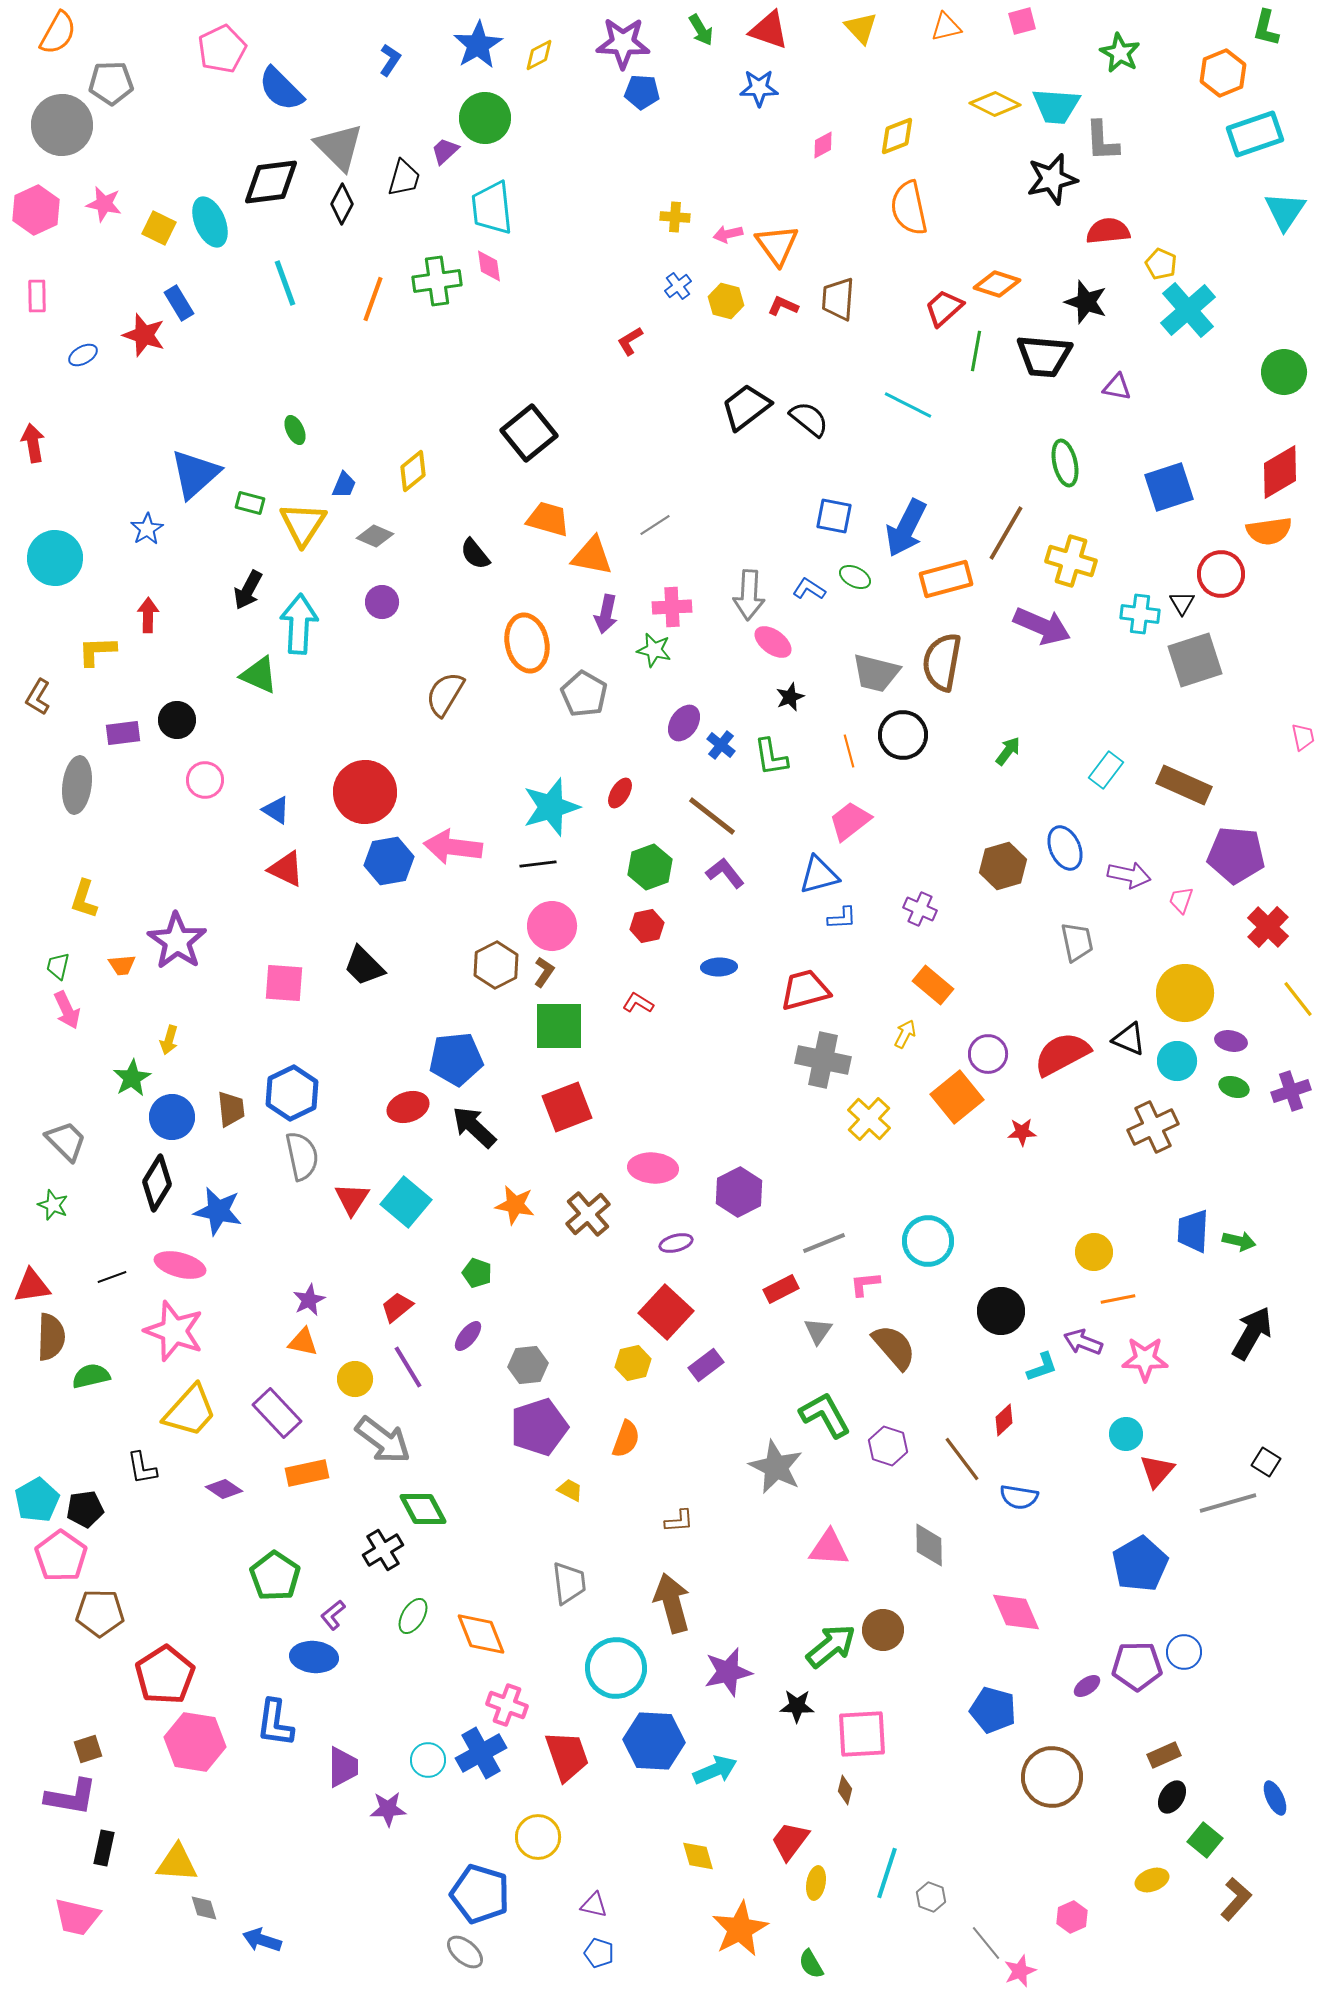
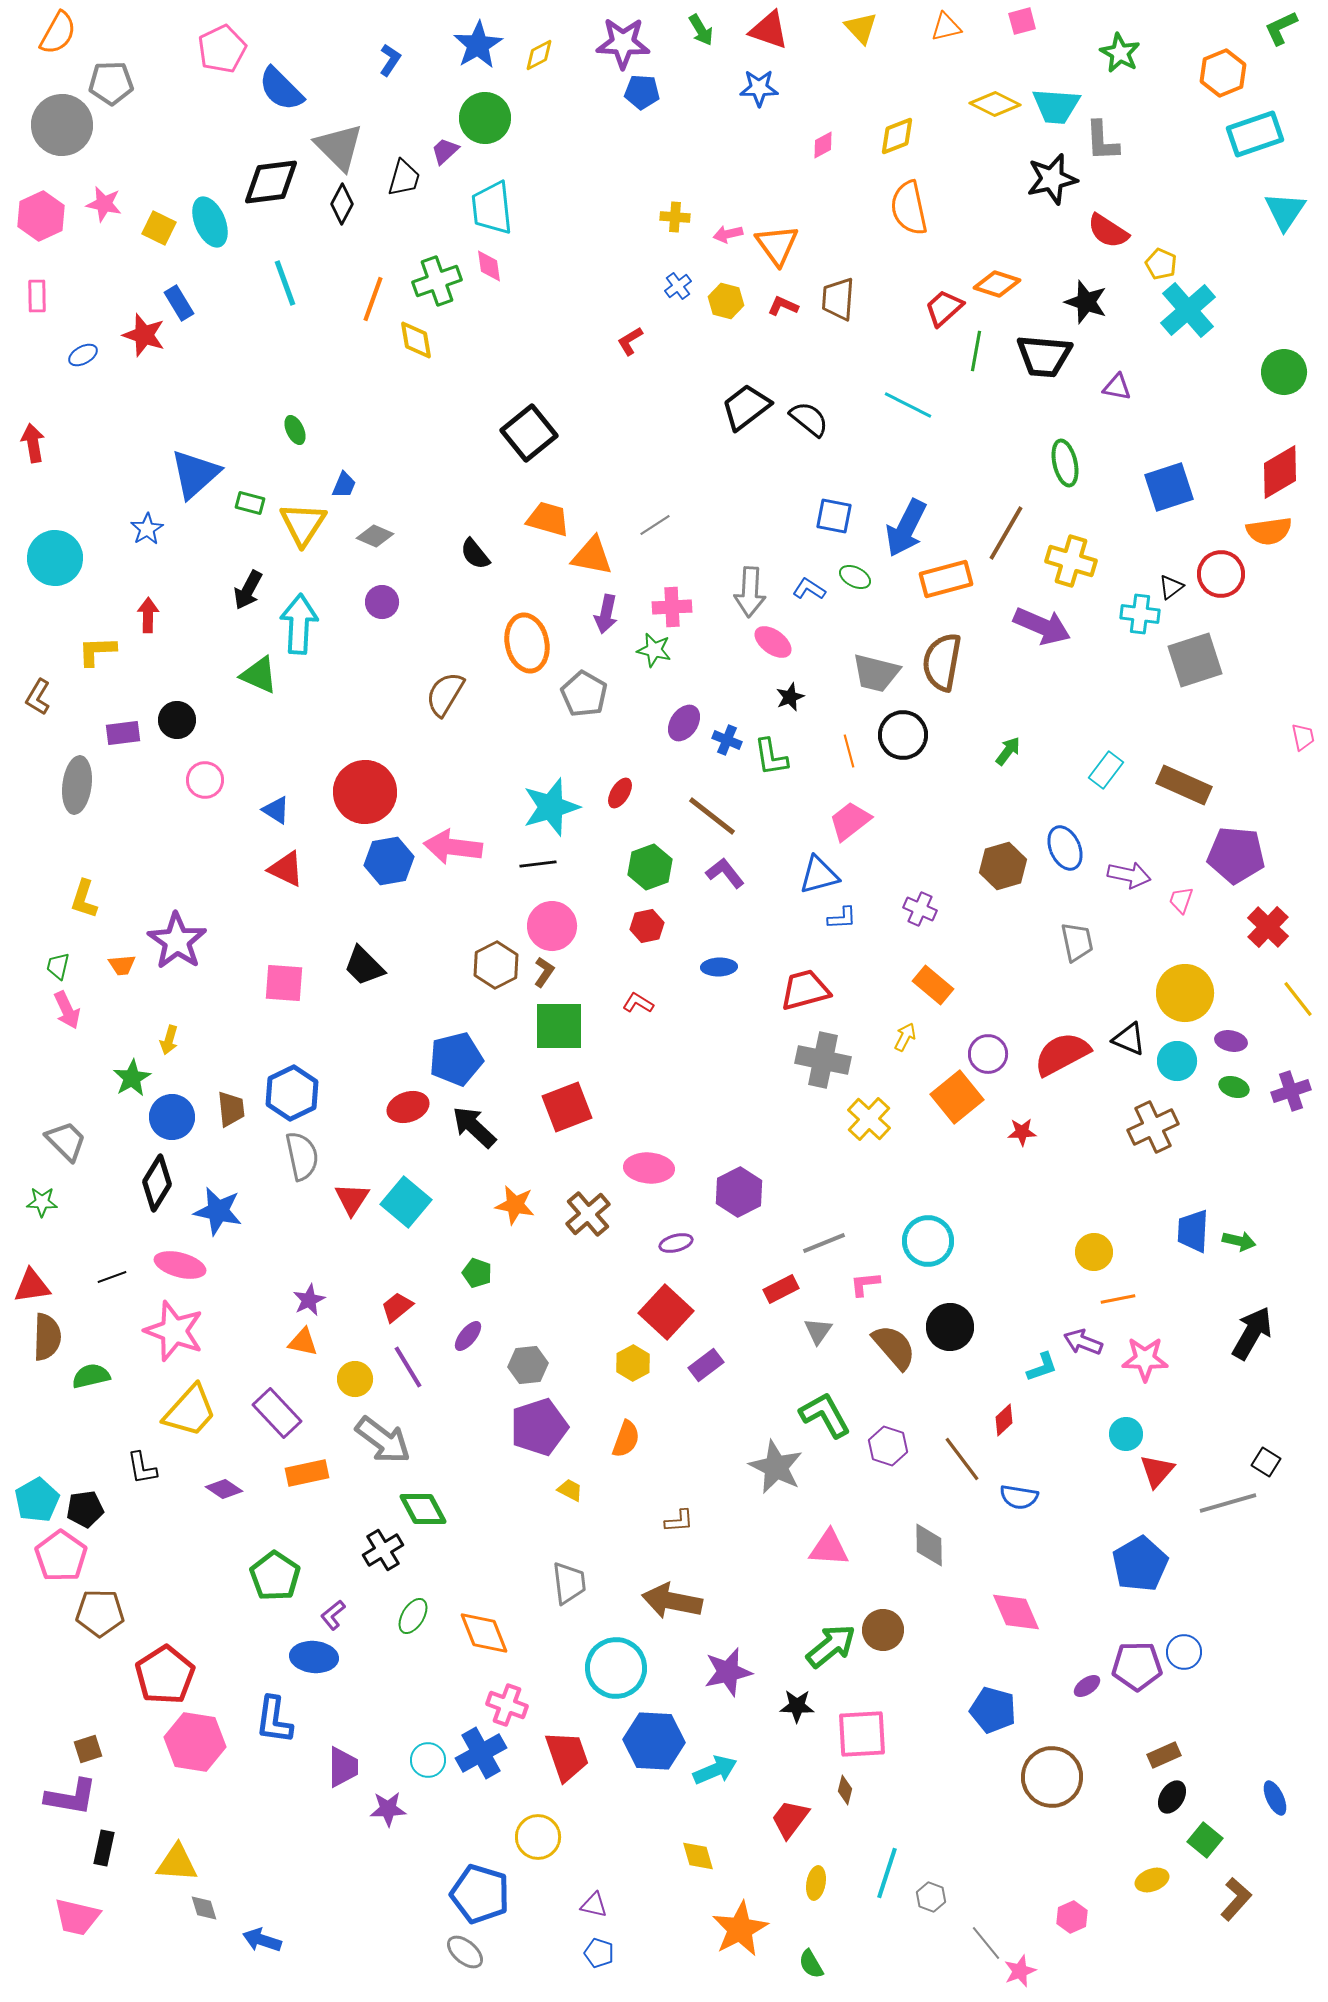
green L-shape at (1266, 28): moved 15 px right; rotated 51 degrees clockwise
pink hexagon at (36, 210): moved 5 px right, 6 px down
red semicircle at (1108, 231): rotated 141 degrees counterclockwise
green cross at (437, 281): rotated 12 degrees counterclockwise
yellow diamond at (413, 471): moved 3 px right, 131 px up; rotated 60 degrees counterclockwise
gray arrow at (749, 595): moved 1 px right, 3 px up
black triangle at (1182, 603): moved 11 px left, 16 px up; rotated 24 degrees clockwise
blue cross at (721, 745): moved 6 px right, 5 px up; rotated 16 degrees counterclockwise
yellow arrow at (905, 1034): moved 3 px down
blue pentagon at (456, 1059): rotated 8 degrees counterclockwise
pink ellipse at (653, 1168): moved 4 px left
green star at (53, 1205): moved 11 px left, 3 px up; rotated 20 degrees counterclockwise
black circle at (1001, 1311): moved 51 px left, 16 px down
brown semicircle at (51, 1337): moved 4 px left
yellow hexagon at (633, 1363): rotated 16 degrees counterclockwise
brown arrow at (672, 1603): moved 2 px up; rotated 64 degrees counterclockwise
orange diamond at (481, 1634): moved 3 px right, 1 px up
blue L-shape at (275, 1723): moved 1 px left, 3 px up
red trapezoid at (790, 1841): moved 22 px up
